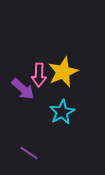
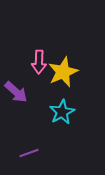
pink arrow: moved 13 px up
purple arrow: moved 7 px left, 3 px down
purple line: rotated 54 degrees counterclockwise
